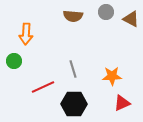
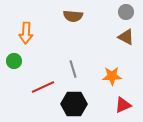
gray circle: moved 20 px right
brown triangle: moved 5 px left, 18 px down
orange arrow: moved 1 px up
red triangle: moved 1 px right, 2 px down
